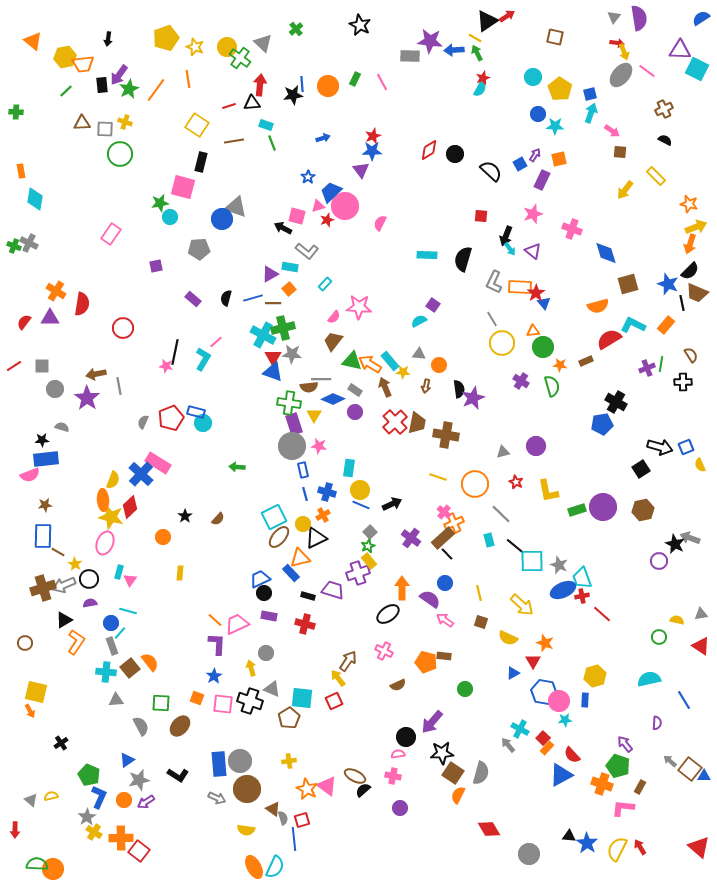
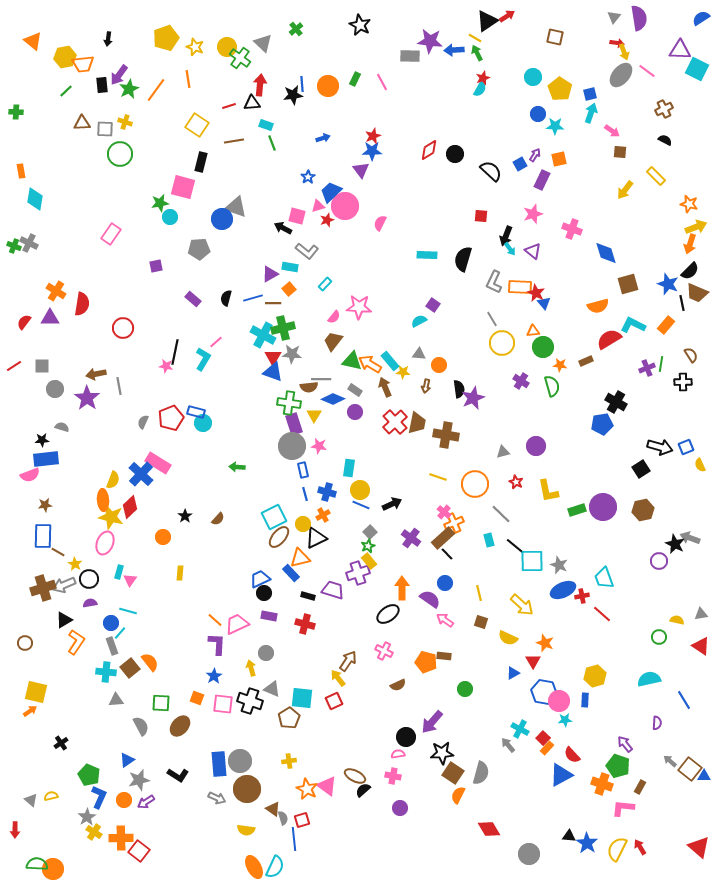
red star at (536, 293): rotated 12 degrees counterclockwise
cyan trapezoid at (582, 578): moved 22 px right
orange arrow at (30, 711): rotated 96 degrees counterclockwise
